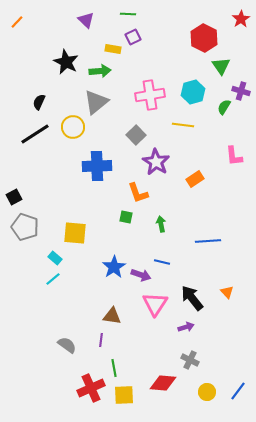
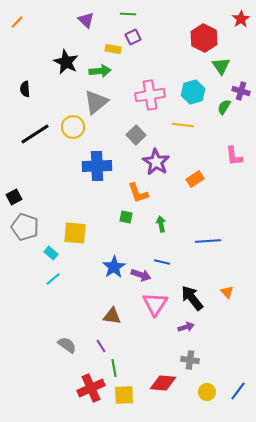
black semicircle at (39, 102): moved 14 px left, 13 px up; rotated 28 degrees counterclockwise
cyan rectangle at (55, 258): moved 4 px left, 5 px up
purple line at (101, 340): moved 6 px down; rotated 40 degrees counterclockwise
gray cross at (190, 360): rotated 18 degrees counterclockwise
